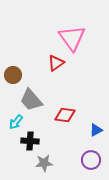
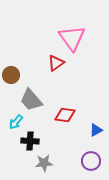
brown circle: moved 2 px left
purple circle: moved 1 px down
